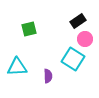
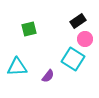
purple semicircle: rotated 40 degrees clockwise
